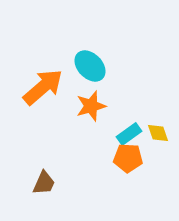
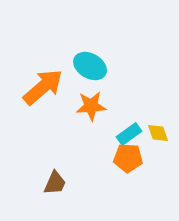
cyan ellipse: rotated 16 degrees counterclockwise
orange star: rotated 12 degrees clockwise
brown trapezoid: moved 11 px right
